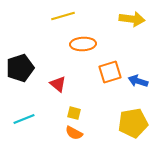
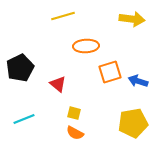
orange ellipse: moved 3 px right, 2 px down
black pentagon: rotated 8 degrees counterclockwise
orange semicircle: moved 1 px right
